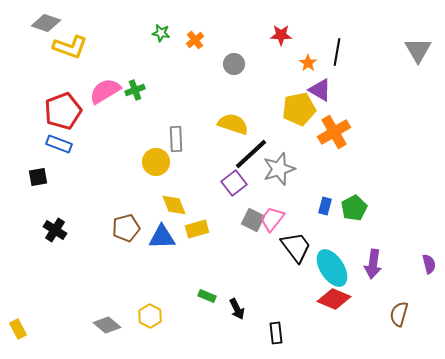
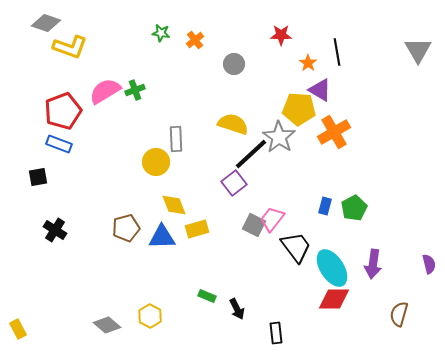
black line at (337, 52): rotated 20 degrees counterclockwise
yellow pentagon at (299, 109): rotated 16 degrees clockwise
gray star at (279, 169): moved 32 px up; rotated 20 degrees counterclockwise
gray square at (253, 220): moved 1 px right, 5 px down
red diamond at (334, 299): rotated 24 degrees counterclockwise
